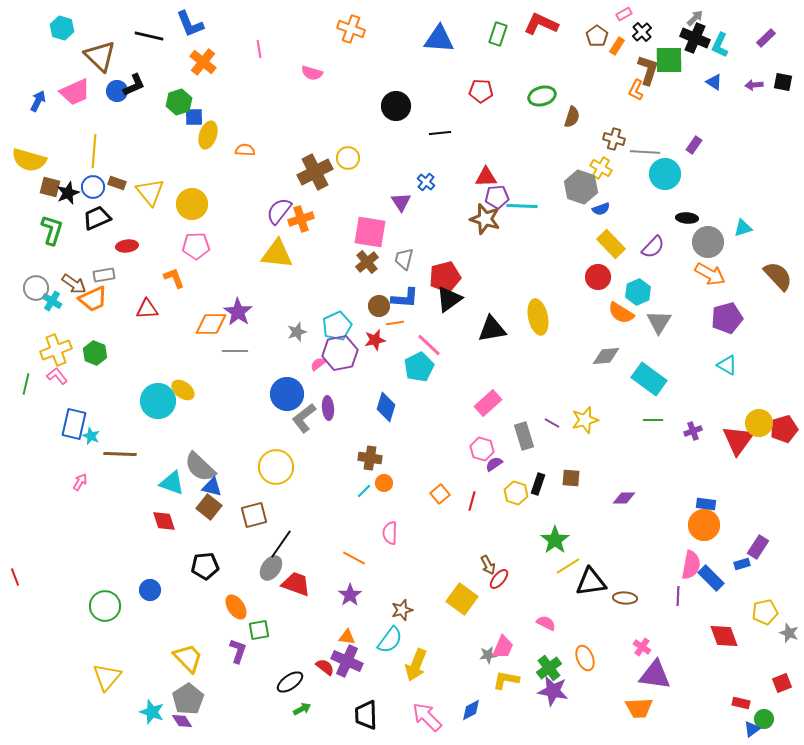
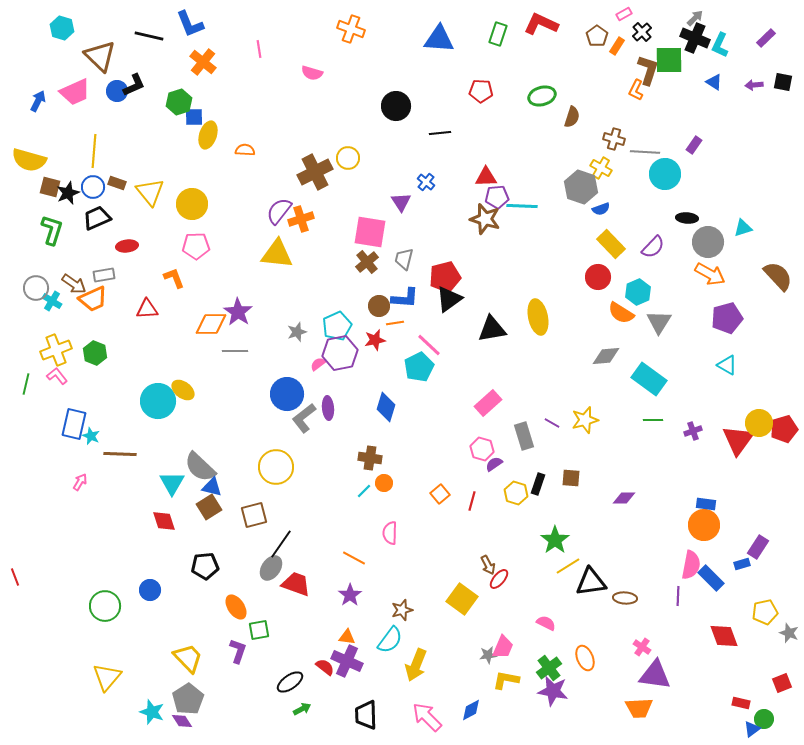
cyan triangle at (172, 483): rotated 40 degrees clockwise
brown square at (209, 507): rotated 20 degrees clockwise
